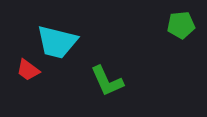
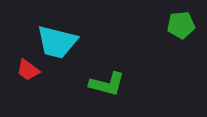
green L-shape: moved 3 px down; rotated 51 degrees counterclockwise
